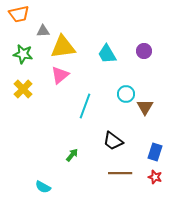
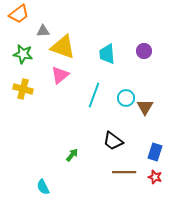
orange trapezoid: rotated 25 degrees counterclockwise
yellow triangle: rotated 28 degrees clockwise
cyan trapezoid: rotated 25 degrees clockwise
yellow cross: rotated 30 degrees counterclockwise
cyan circle: moved 4 px down
cyan line: moved 9 px right, 11 px up
brown line: moved 4 px right, 1 px up
cyan semicircle: rotated 35 degrees clockwise
